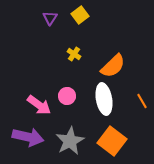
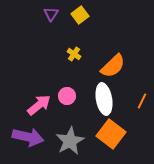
purple triangle: moved 1 px right, 4 px up
orange line: rotated 56 degrees clockwise
pink arrow: rotated 75 degrees counterclockwise
orange square: moved 1 px left, 7 px up
